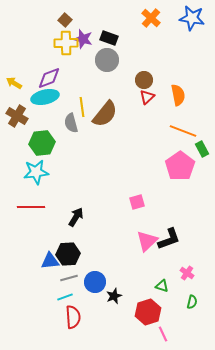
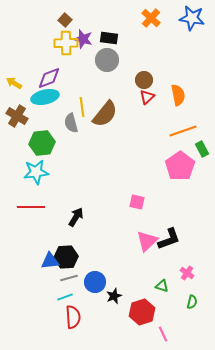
black rectangle: rotated 12 degrees counterclockwise
orange line: rotated 40 degrees counterclockwise
pink square: rotated 28 degrees clockwise
black hexagon: moved 2 px left, 3 px down
red hexagon: moved 6 px left
